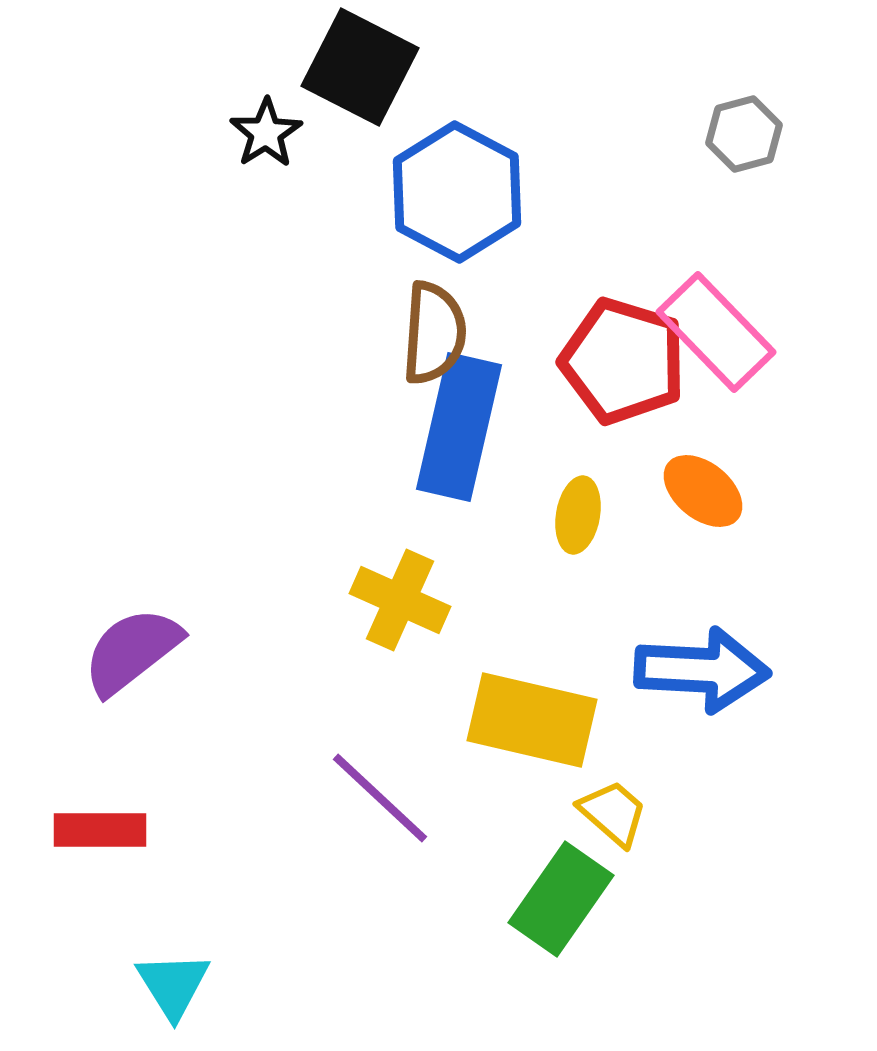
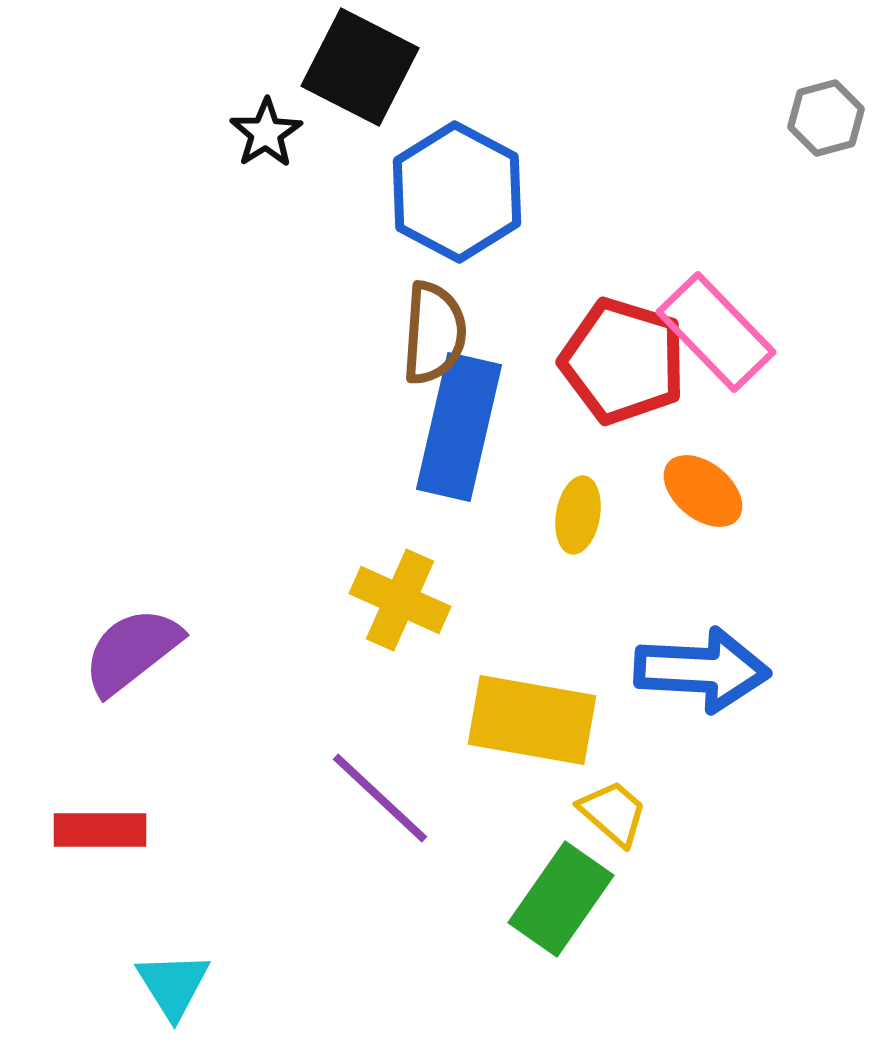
gray hexagon: moved 82 px right, 16 px up
yellow rectangle: rotated 3 degrees counterclockwise
